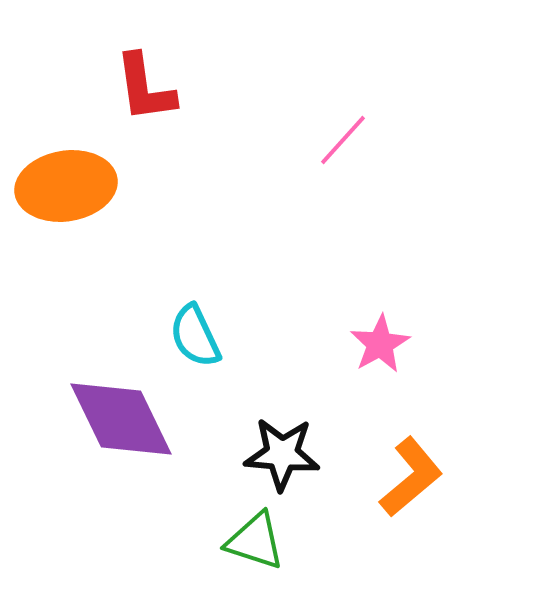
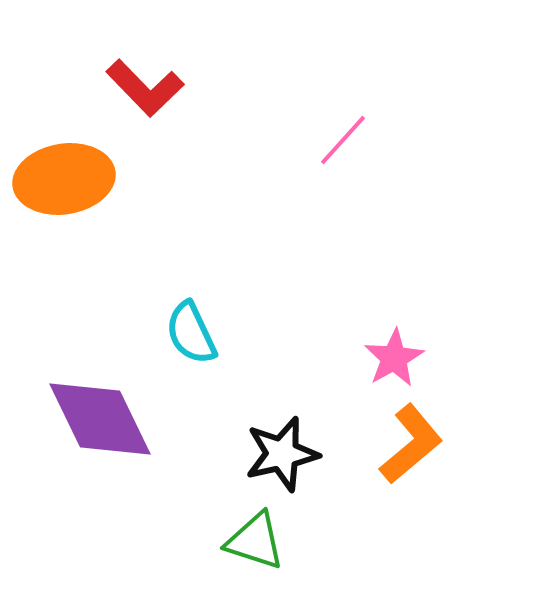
red L-shape: rotated 36 degrees counterclockwise
orange ellipse: moved 2 px left, 7 px up
cyan semicircle: moved 4 px left, 3 px up
pink star: moved 14 px right, 14 px down
purple diamond: moved 21 px left
black star: rotated 18 degrees counterclockwise
orange L-shape: moved 33 px up
